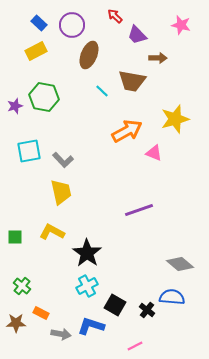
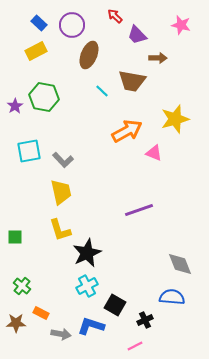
purple star: rotated 14 degrees counterclockwise
yellow L-shape: moved 8 px right, 2 px up; rotated 135 degrees counterclockwise
black star: rotated 12 degrees clockwise
gray diamond: rotated 28 degrees clockwise
black cross: moved 2 px left, 10 px down; rotated 28 degrees clockwise
